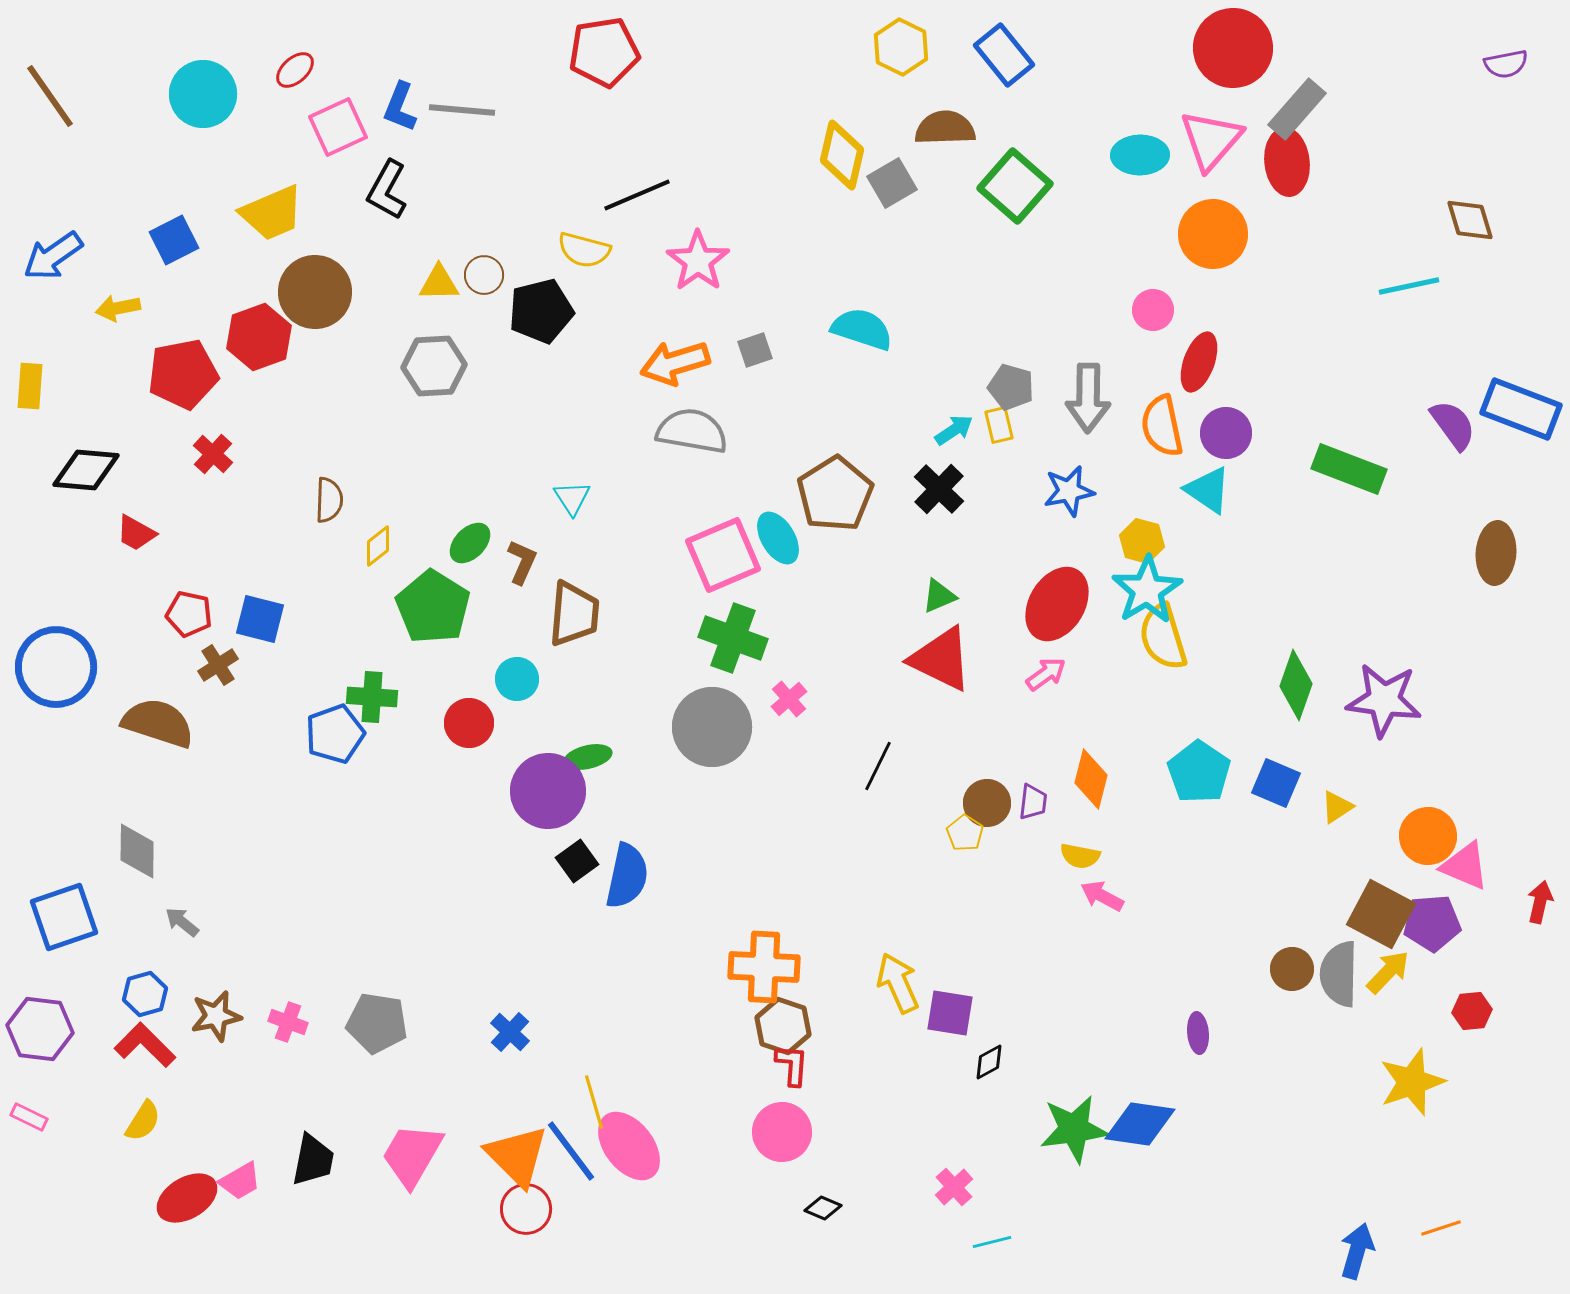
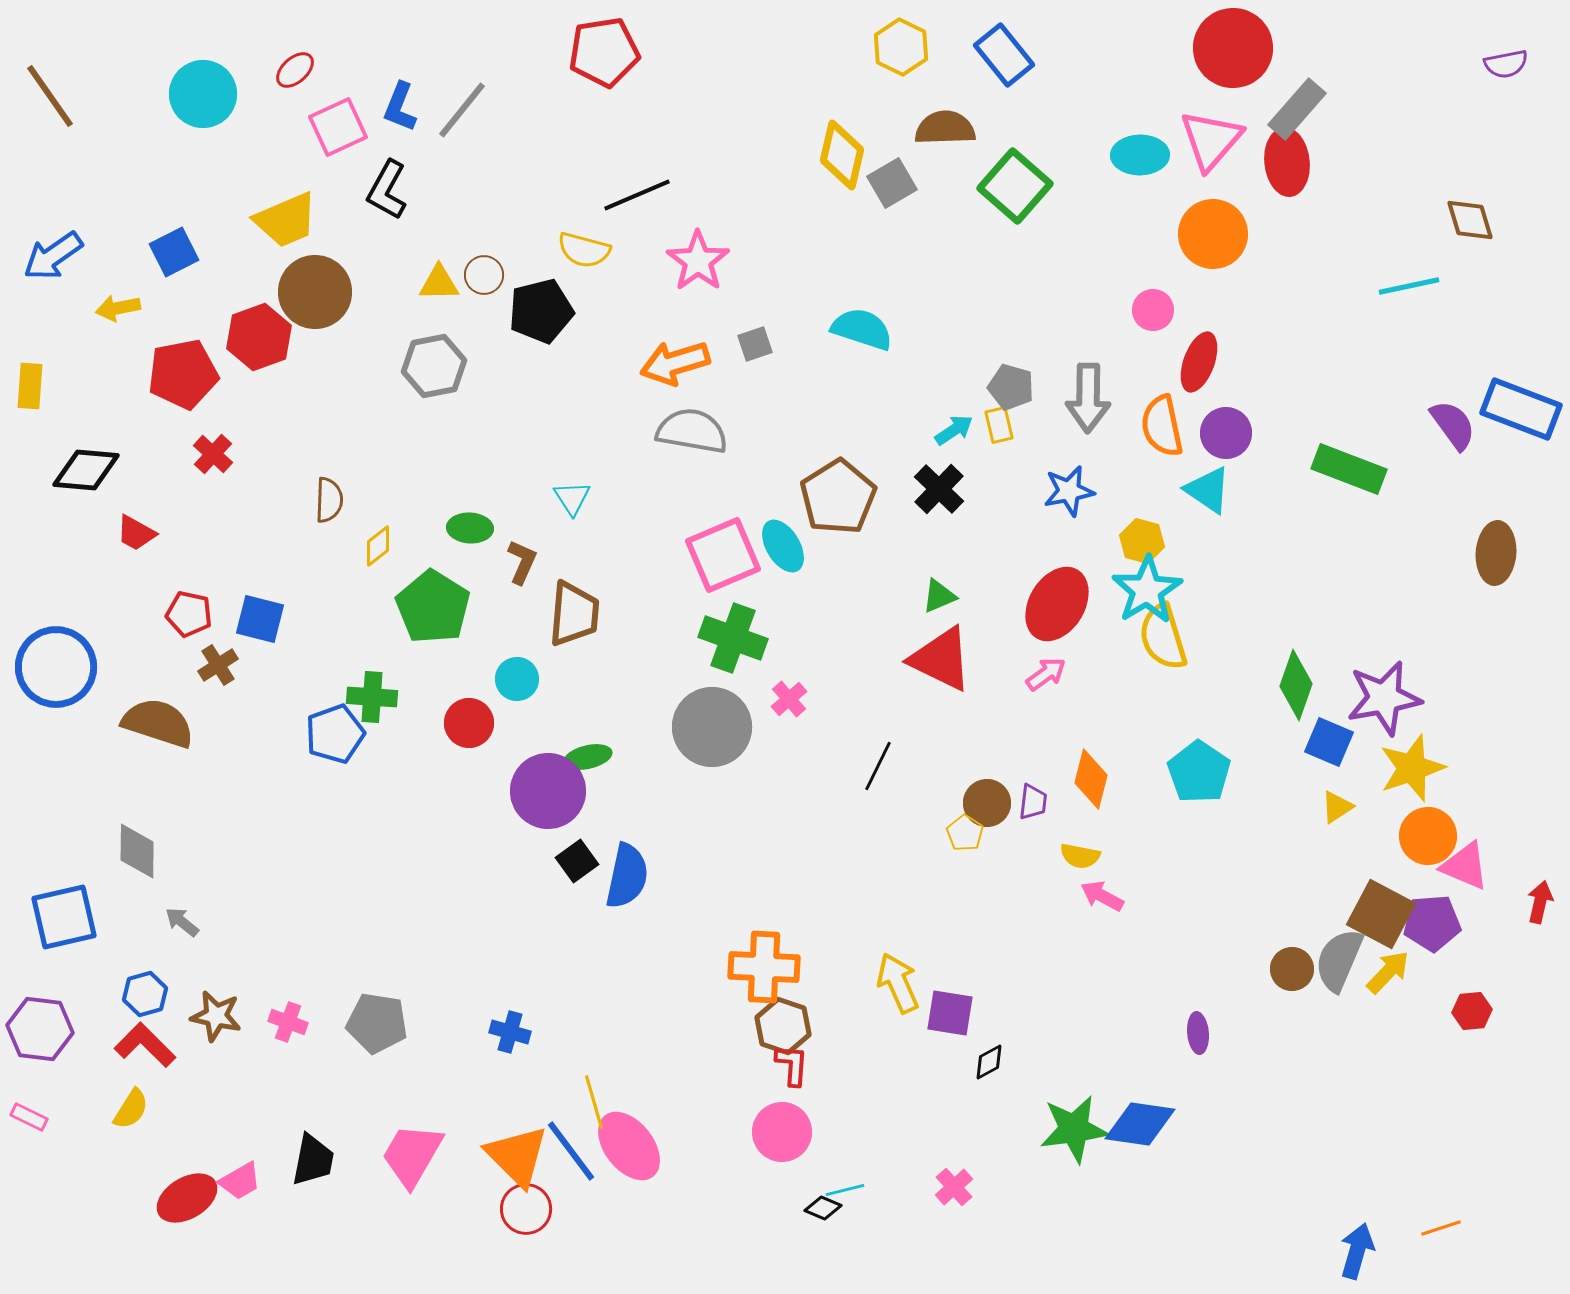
gray line at (462, 110): rotated 56 degrees counterclockwise
yellow trapezoid at (272, 213): moved 14 px right, 7 px down
blue square at (174, 240): moved 12 px down
gray square at (755, 350): moved 6 px up
gray hexagon at (434, 366): rotated 8 degrees counterclockwise
brown pentagon at (835, 494): moved 3 px right, 3 px down
cyan ellipse at (778, 538): moved 5 px right, 8 px down
green ellipse at (470, 543): moved 15 px up; rotated 48 degrees clockwise
purple star at (1384, 700): moved 2 px up; rotated 18 degrees counterclockwise
blue square at (1276, 783): moved 53 px right, 41 px up
blue square at (64, 917): rotated 6 degrees clockwise
gray semicircle at (1339, 974): moved 14 px up; rotated 22 degrees clockwise
brown star at (216, 1016): rotated 24 degrees clockwise
blue cross at (510, 1032): rotated 27 degrees counterclockwise
yellow star at (1412, 1082): moved 314 px up
yellow semicircle at (143, 1121): moved 12 px left, 12 px up
cyan line at (992, 1242): moved 147 px left, 52 px up
